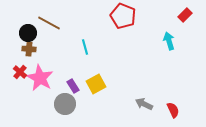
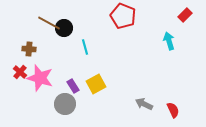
black circle: moved 36 px right, 5 px up
pink star: rotated 12 degrees counterclockwise
